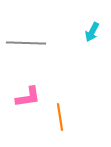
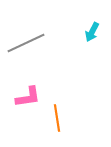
gray line: rotated 27 degrees counterclockwise
orange line: moved 3 px left, 1 px down
